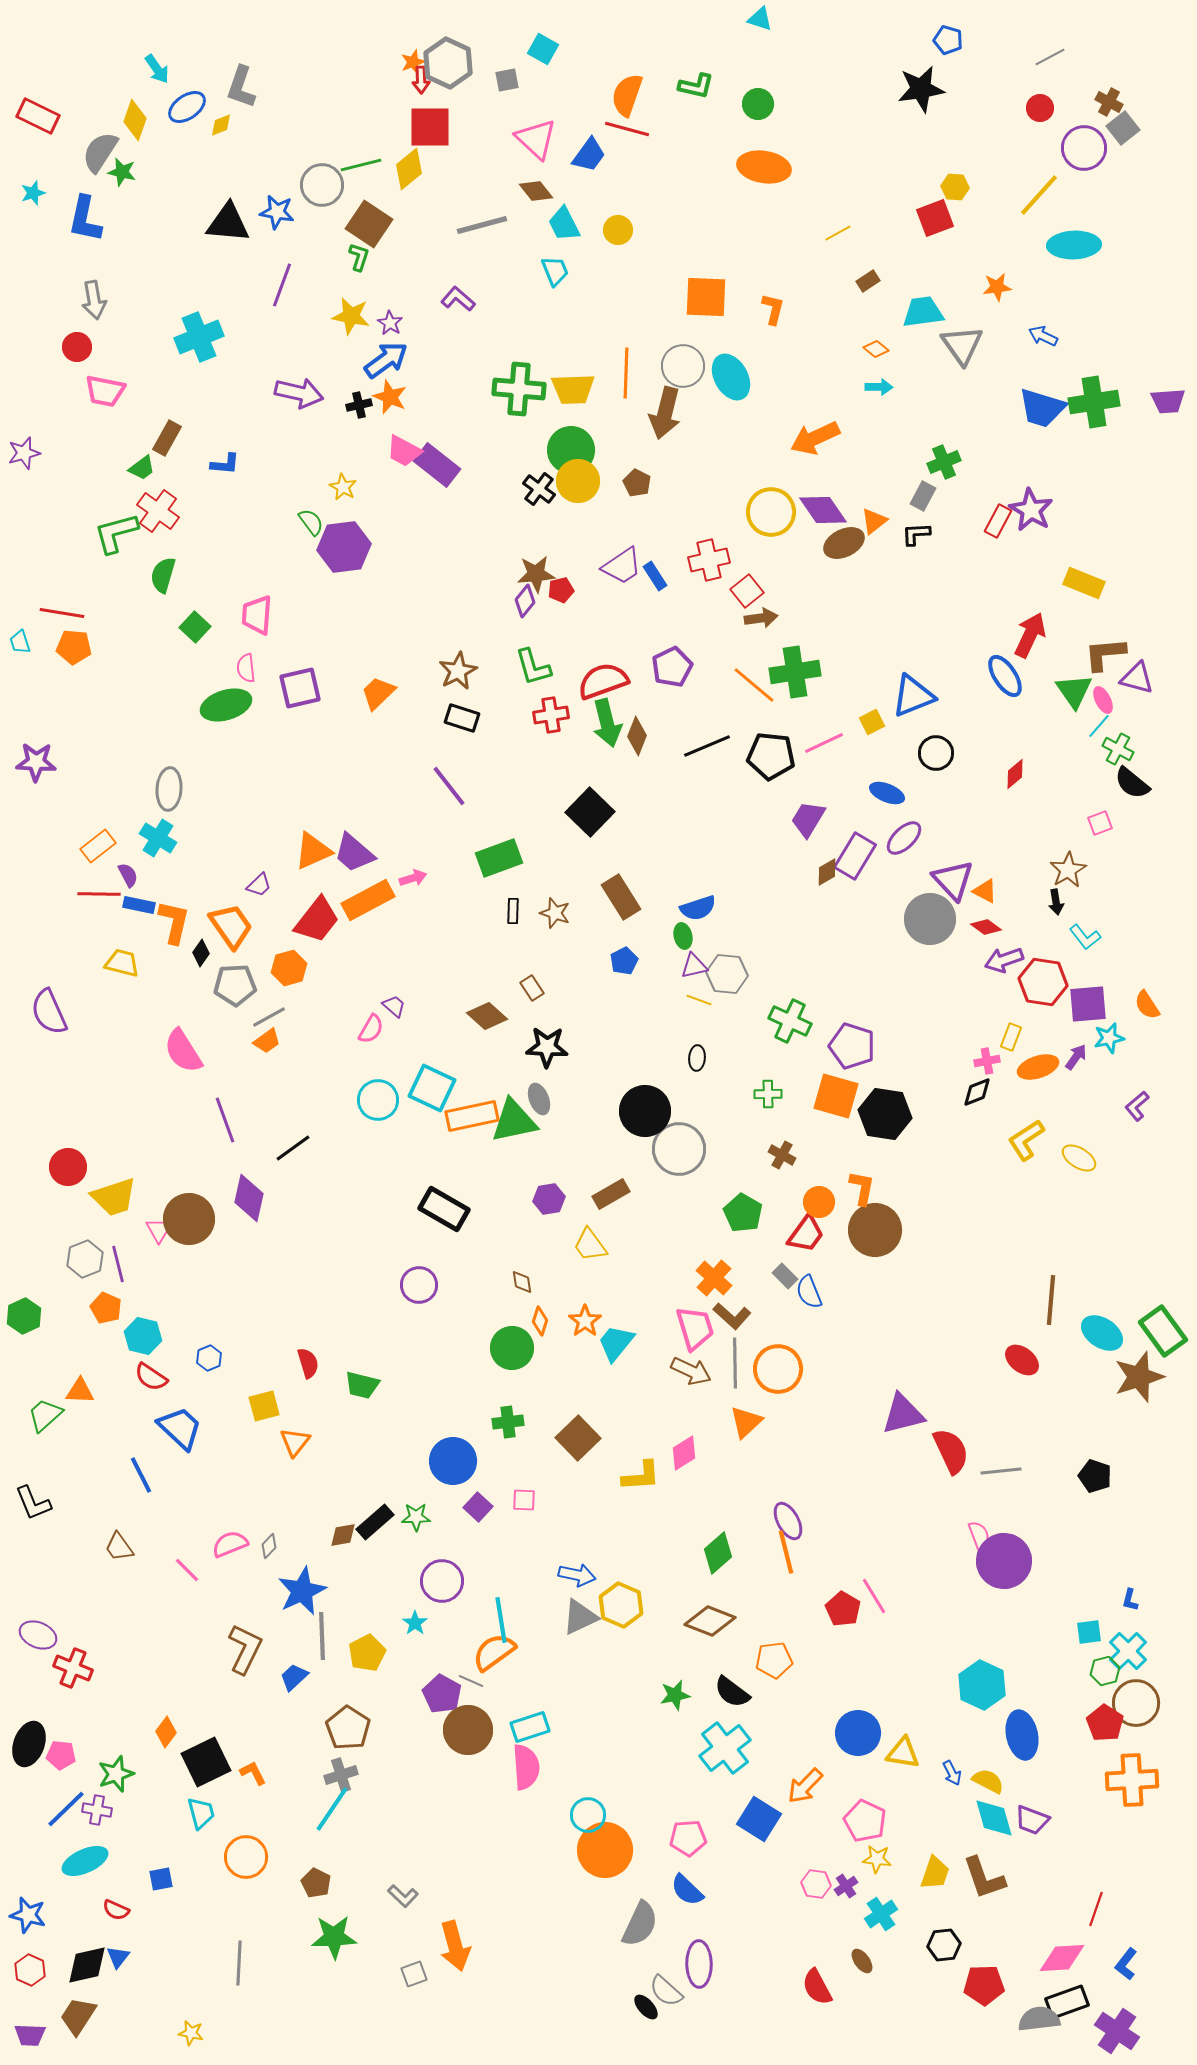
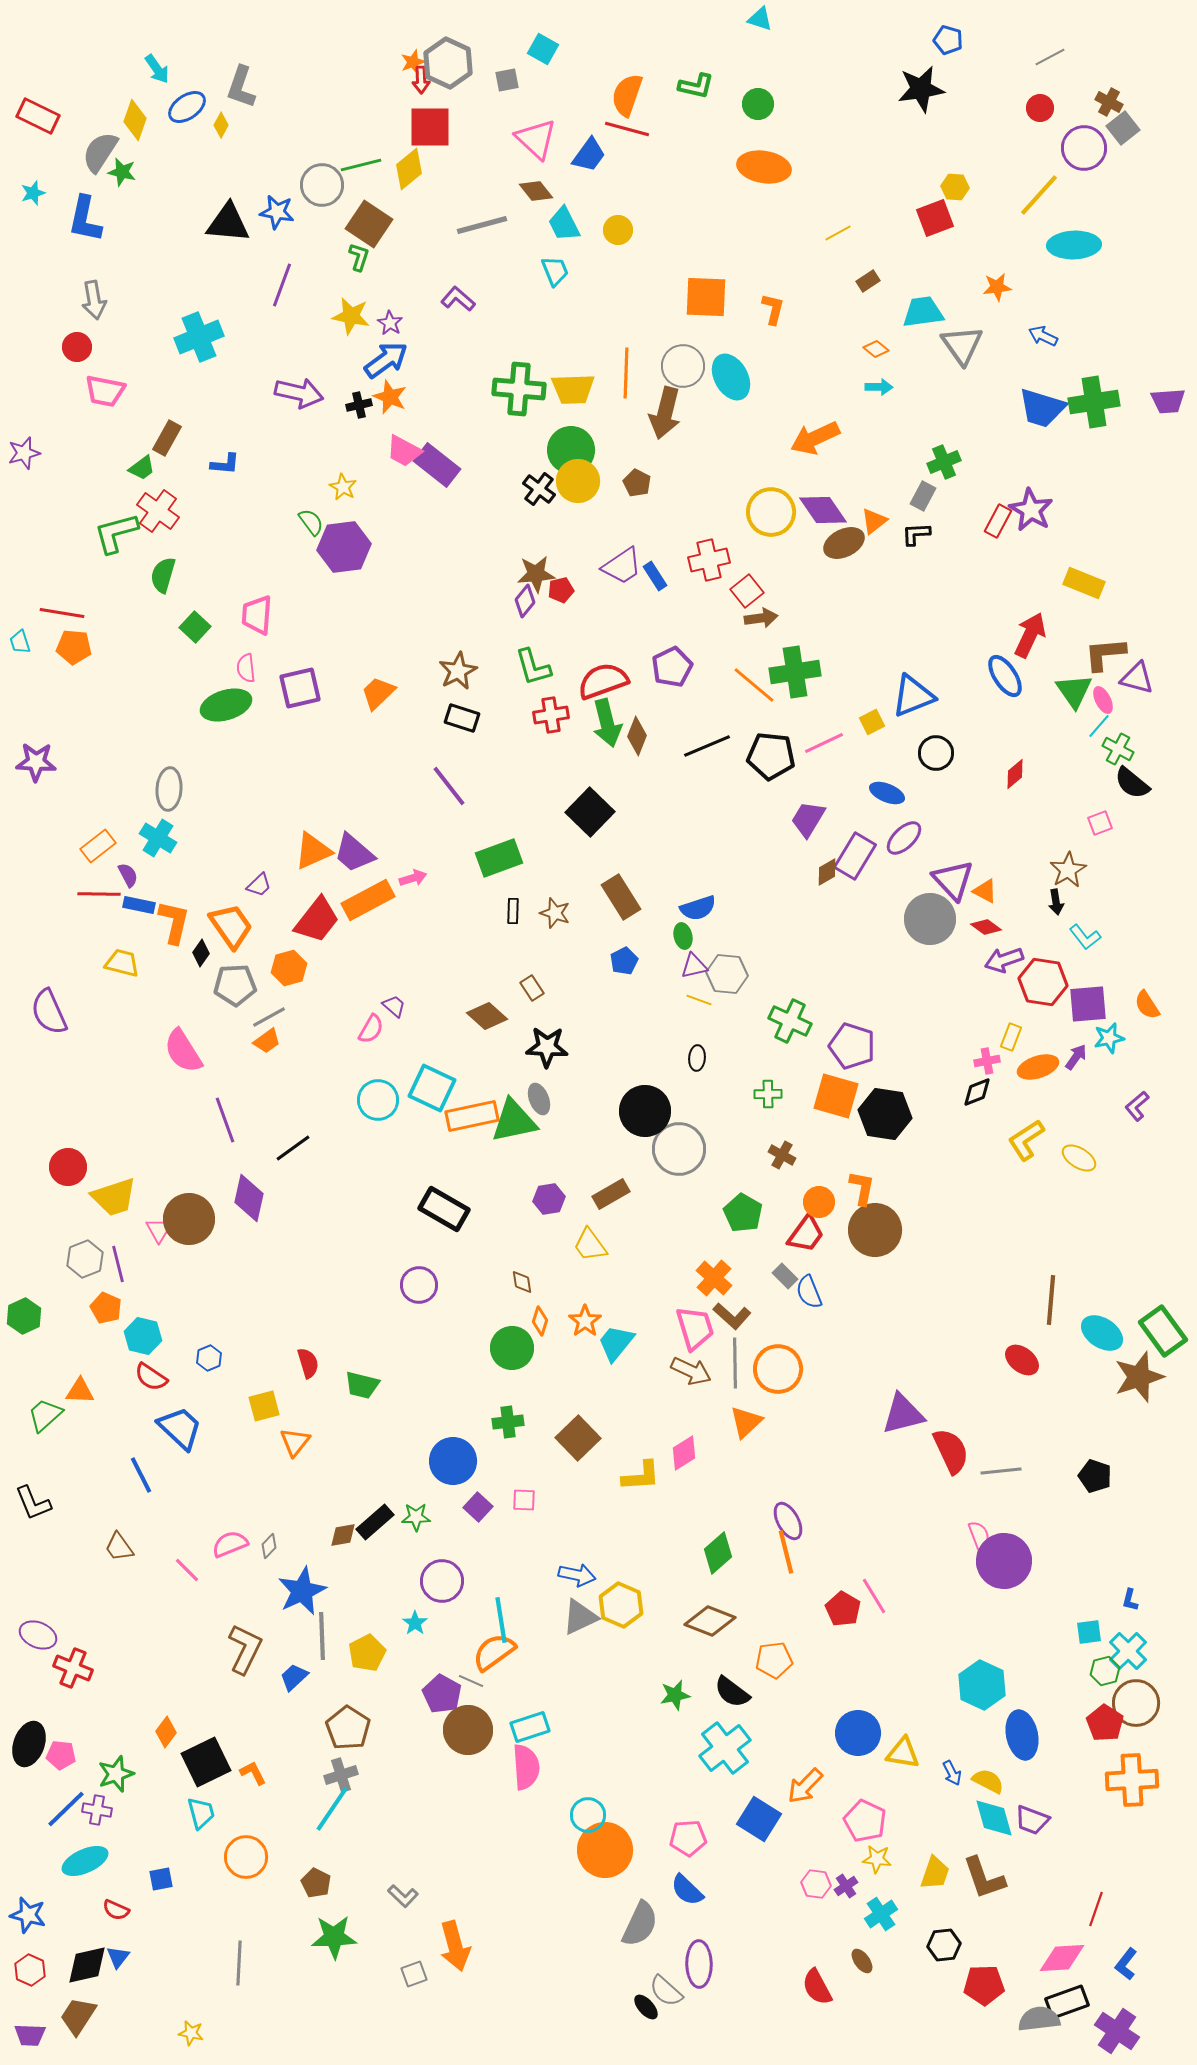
yellow diamond at (221, 125): rotated 40 degrees counterclockwise
